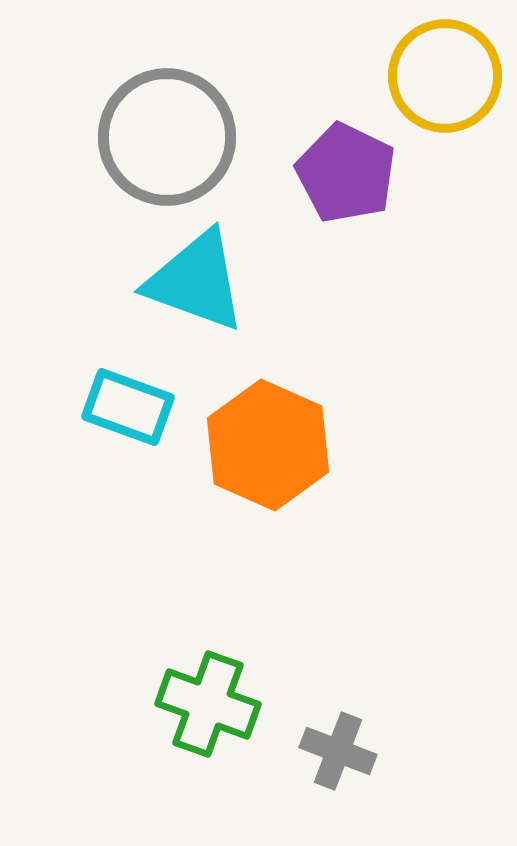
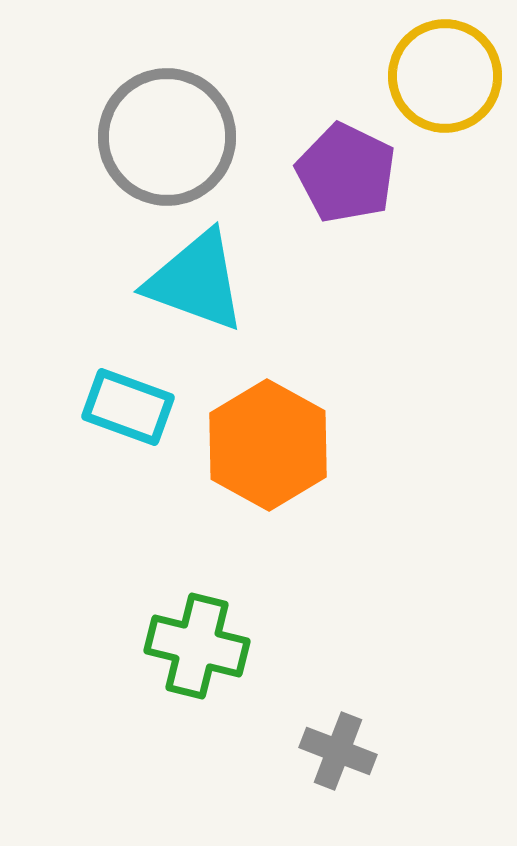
orange hexagon: rotated 5 degrees clockwise
green cross: moved 11 px left, 58 px up; rotated 6 degrees counterclockwise
